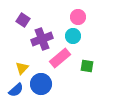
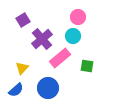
purple square: rotated 24 degrees clockwise
purple cross: rotated 20 degrees counterclockwise
blue circle: moved 7 px right, 4 px down
